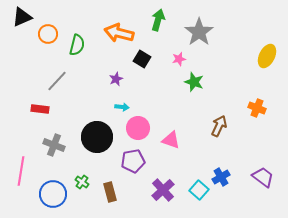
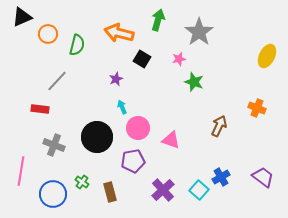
cyan arrow: rotated 120 degrees counterclockwise
